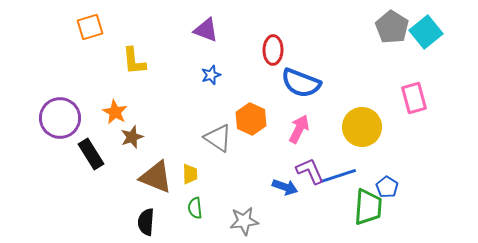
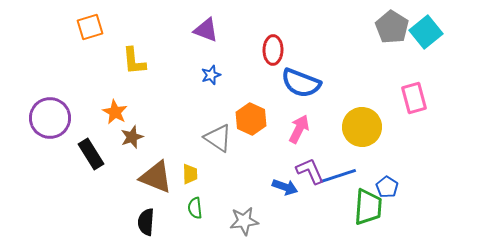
purple circle: moved 10 px left
